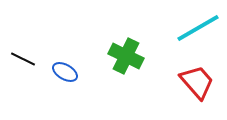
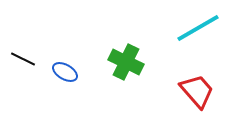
green cross: moved 6 px down
red trapezoid: moved 9 px down
